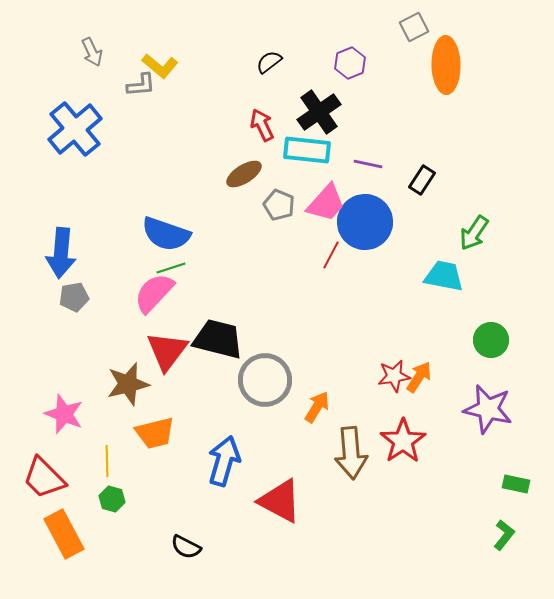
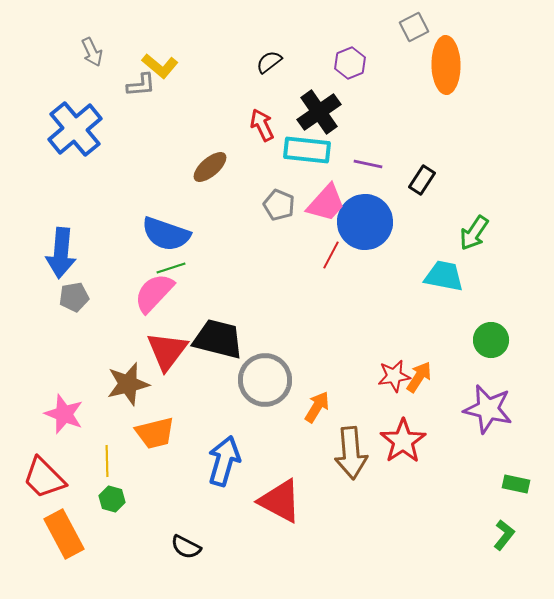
brown ellipse at (244, 174): moved 34 px left, 7 px up; rotated 9 degrees counterclockwise
